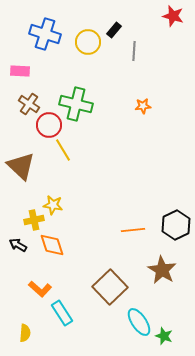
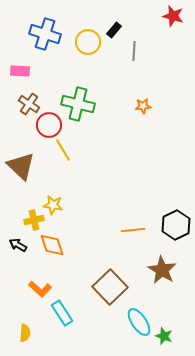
green cross: moved 2 px right
